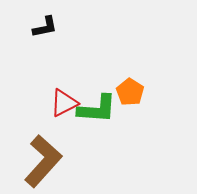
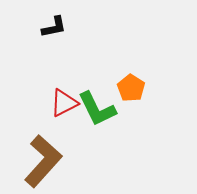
black L-shape: moved 9 px right
orange pentagon: moved 1 px right, 4 px up
green L-shape: rotated 60 degrees clockwise
